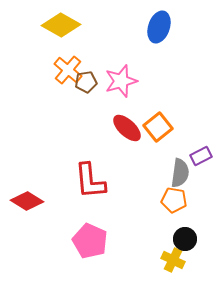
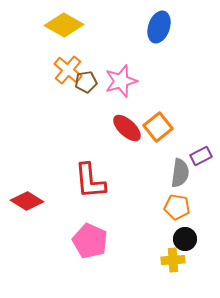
yellow diamond: moved 3 px right
orange pentagon: moved 3 px right, 7 px down
yellow cross: rotated 30 degrees counterclockwise
